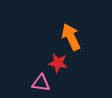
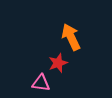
red star: rotated 30 degrees counterclockwise
